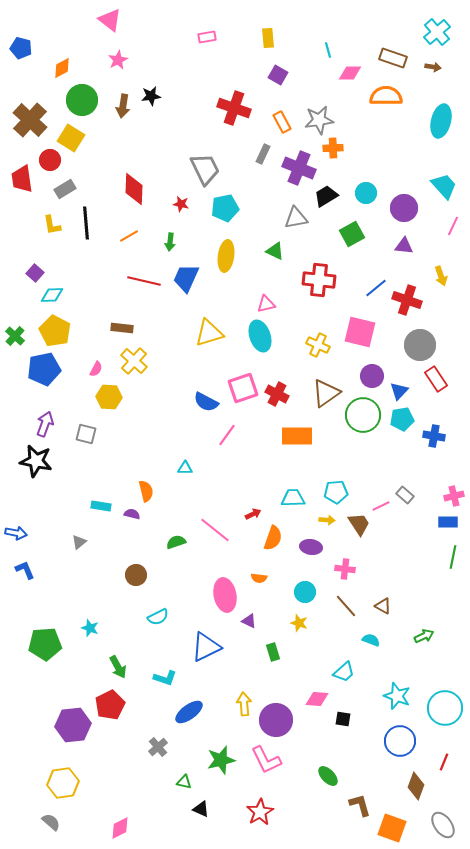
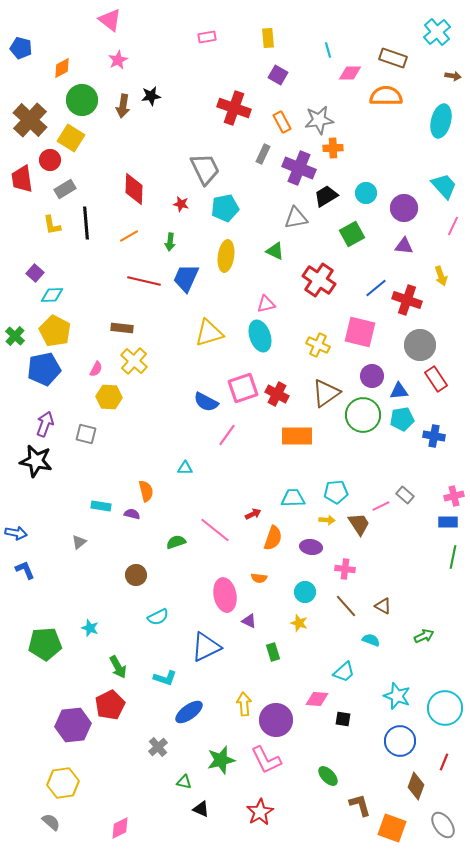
brown arrow at (433, 67): moved 20 px right, 9 px down
red cross at (319, 280): rotated 28 degrees clockwise
blue triangle at (399, 391): rotated 42 degrees clockwise
